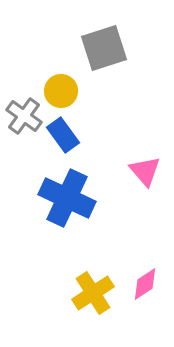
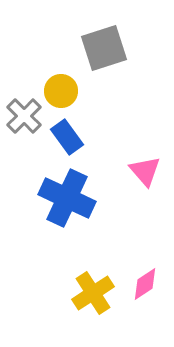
gray cross: rotated 9 degrees clockwise
blue rectangle: moved 4 px right, 2 px down
